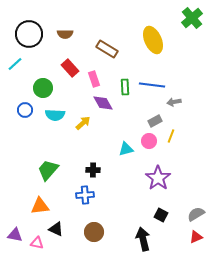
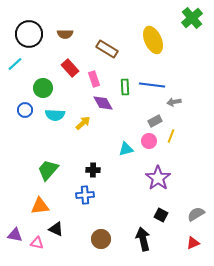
brown circle: moved 7 px right, 7 px down
red triangle: moved 3 px left, 6 px down
